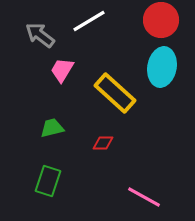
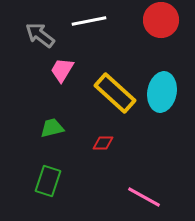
white line: rotated 20 degrees clockwise
cyan ellipse: moved 25 px down
